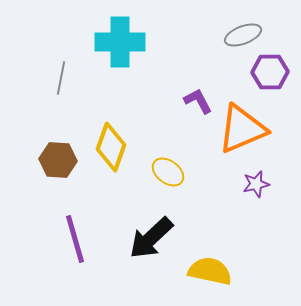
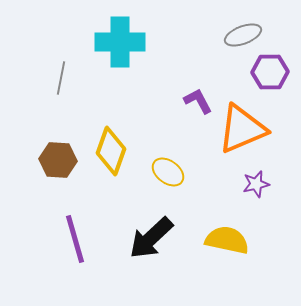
yellow diamond: moved 4 px down
yellow semicircle: moved 17 px right, 31 px up
